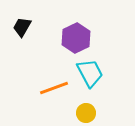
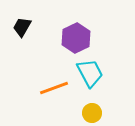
yellow circle: moved 6 px right
